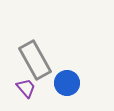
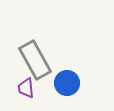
purple trapezoid: rotated 145 degrees counterclockwise
